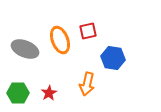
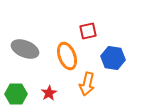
orange ellipse: moved 7 px right, 16 px down
green hexagon: moved 2 px left, 1 px down
